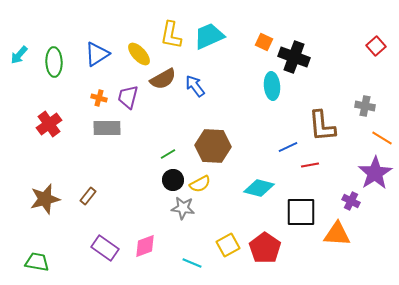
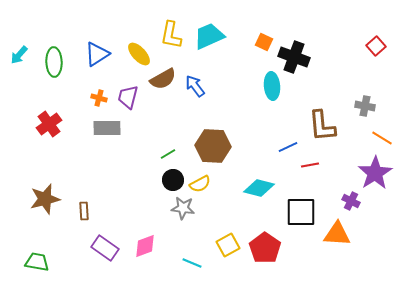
brown rectangle: moved 4 px left, 15 px down; rotated 42 degrees counterclockwise
